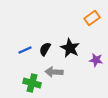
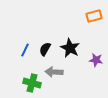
orange rectangle: moved 2 px right, 2 px up; rotated 21 degrees clockwise
blue line: rotated 40 degrees counterclockwise
